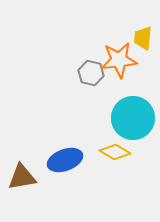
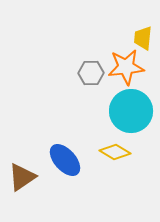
orange star: moved 7 px right, 7 px down
gray hexagon: rotated 15 degrees counterclockwise
cyan circle: moved 2 px left, 7 px up
blue ellipse: rotated 68 degrees clockwise
brown triangle: rotated 24 degrees counterclockwise
